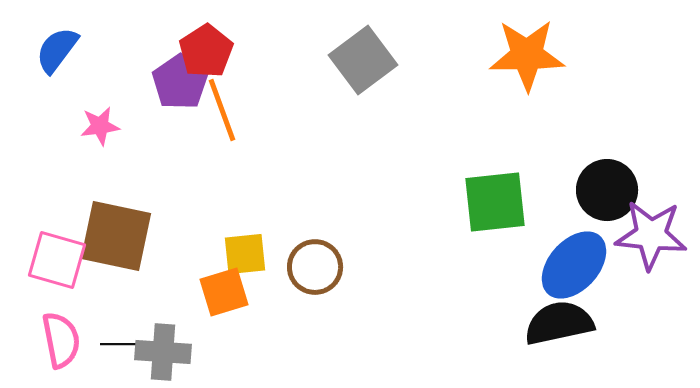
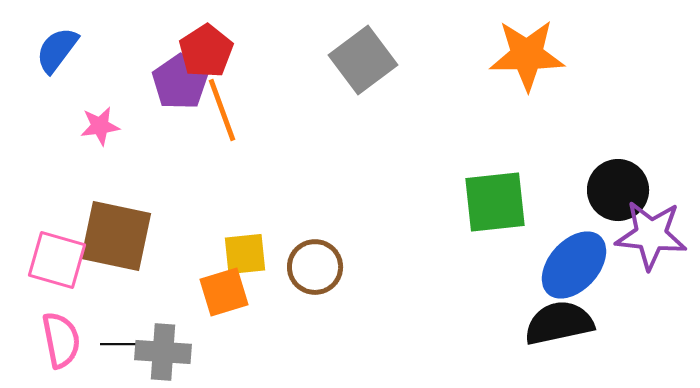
black circle: moved 11 px right
